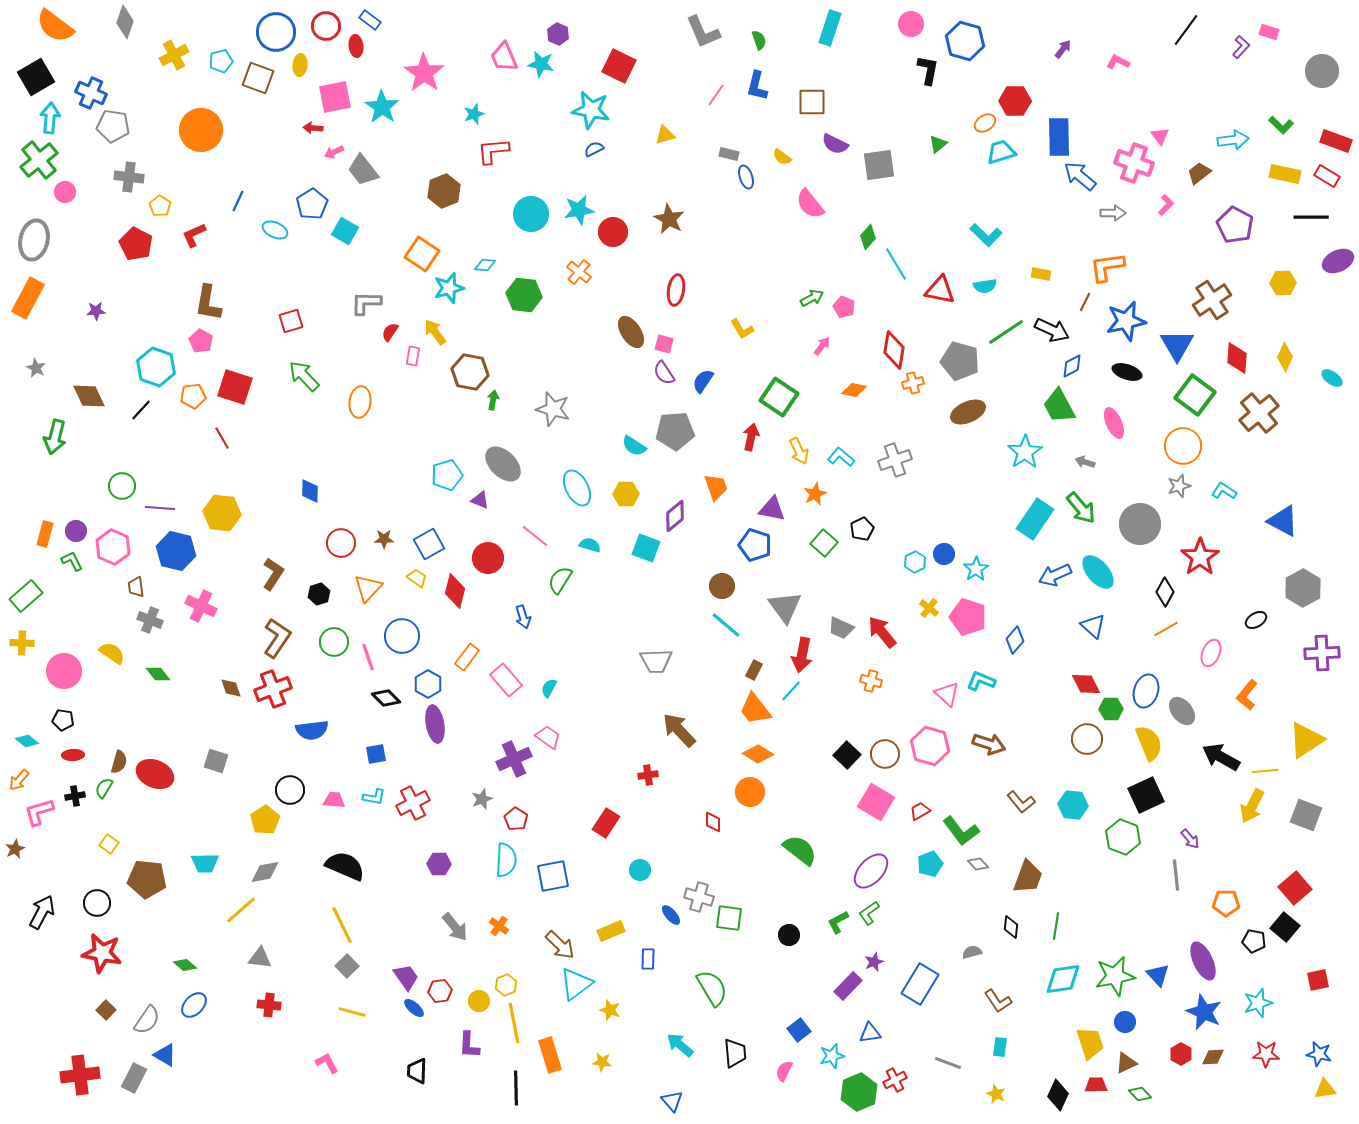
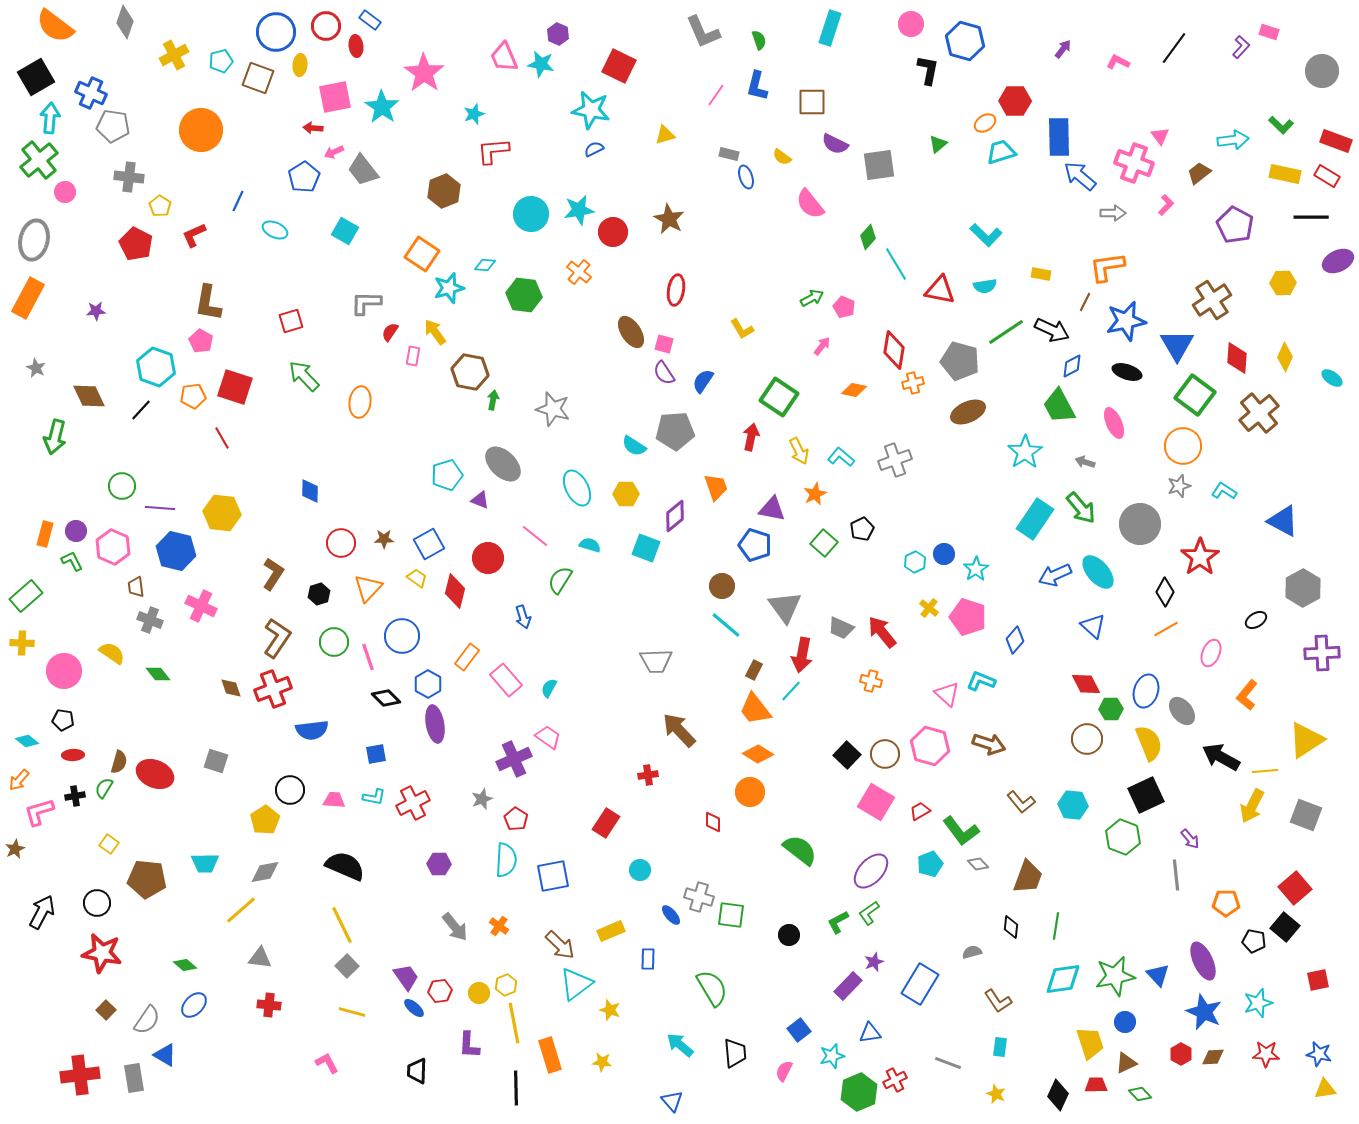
black line at (1186, 30): moved 12 px left, 18 px down
blue pentagon at (312, 204): moved 8 px left, 27 px up
green square at (729, 918): moved 2 px right, 3 px up
yellow circle at (479, 1001): moved 8 px up
gray rectangle at (134, 1078): rotated 36 degrees counterclockwise
